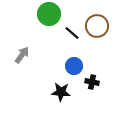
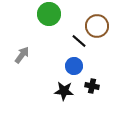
black line: moved 7 px right, 8 px down
black cross: moved 4 px down
black star: moved 3 px right, 1 px up
